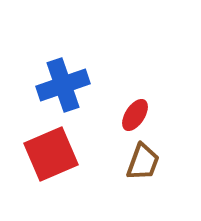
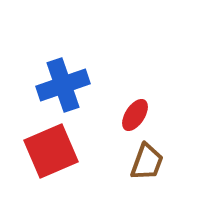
red square: moved 3 px up
brown trapezoid: moved 4 px right
